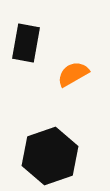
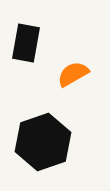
black hexagon: moved 7 px left, 14 px up
